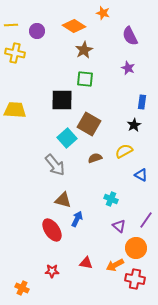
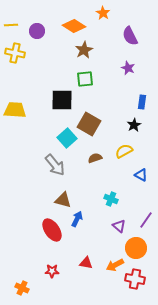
orange star: rotated 16 degrees clockwise
green square: rotated 12 degrees counterclockwise
